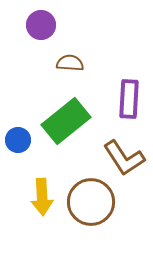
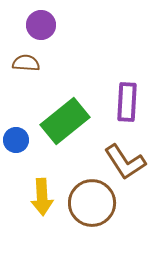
brown semicircle: moved 44 px left
purple rectangle: moved 2 px left, 3 px down
green rectangle: moved 1 px left
blue circle: moved 2 px left
brown L-shape: moved 1 px right, 4 px down
brown circle: moved 1 px right, 1 px down
